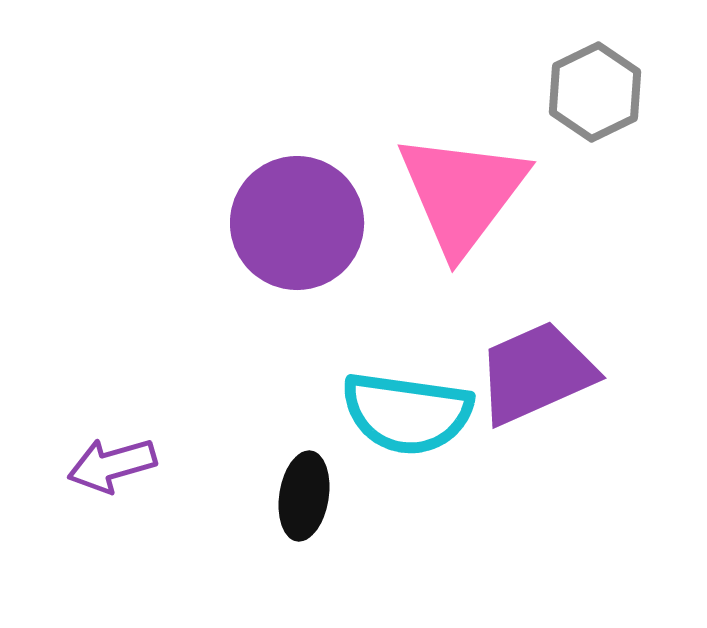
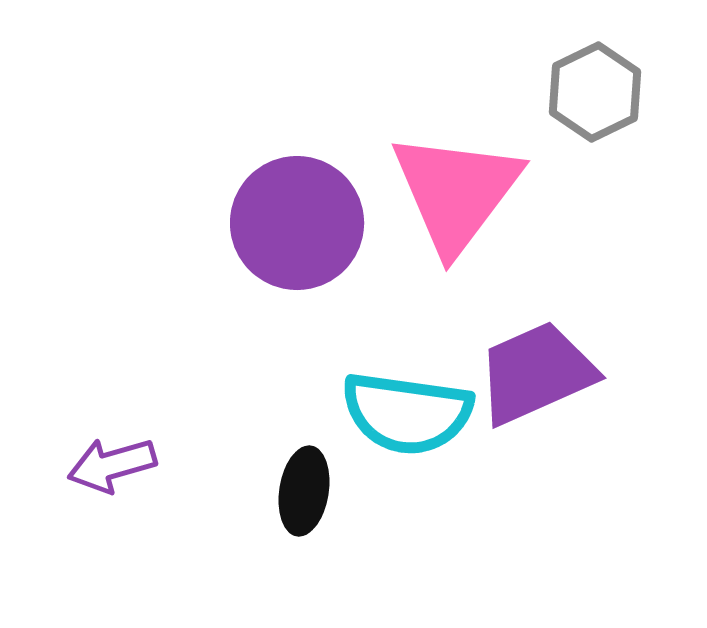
pink triangle: moved 6 px left, 1 px up
black ellipse: moved 5 px up
